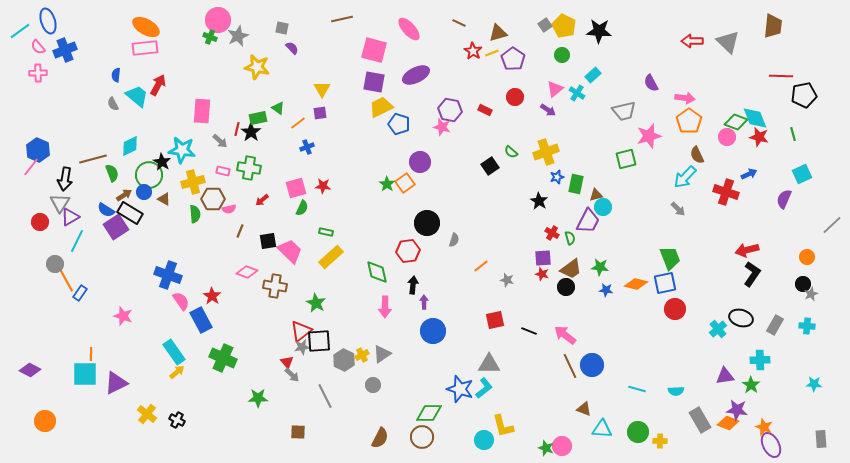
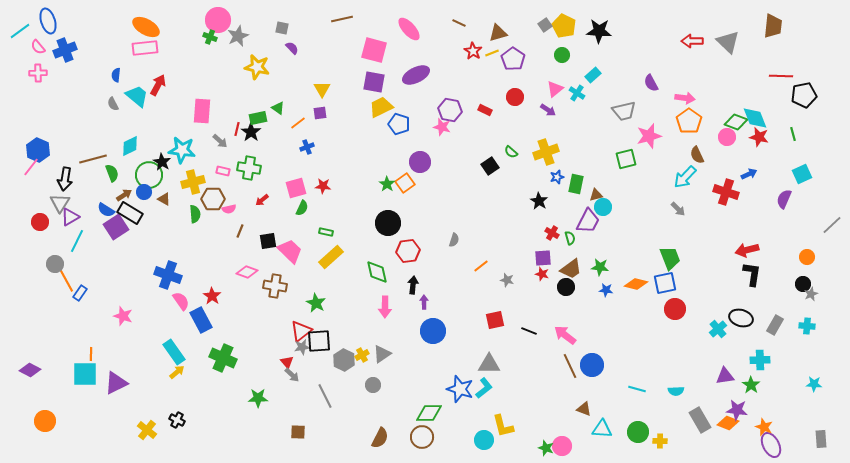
black circle at (427, 223): moved 39 px left
black L-shape at (752, 274): rotated 25 degrees counterclockwise
yellow cross at (147, 414): moved 16 px down
